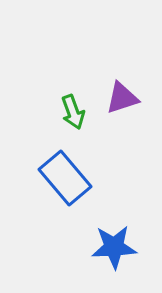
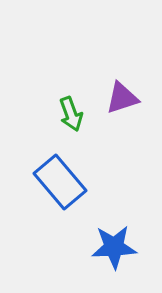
green arrow: moved 2 px left, 2 px down
blue rectangle: moved 5 px left, 4 px down
